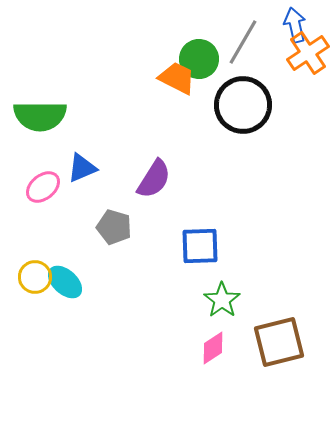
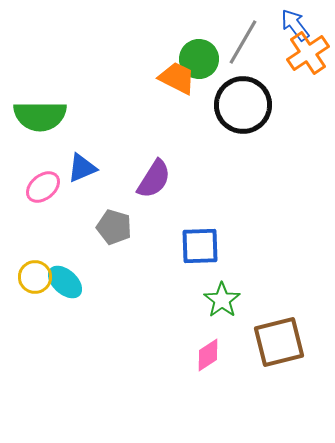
blue arrow: rotated 24 degrees counterclockwise
pink diamond: moved 5 px left, 7 px down
